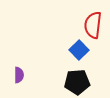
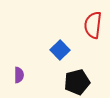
blue square: moved 19 px left
black pentagon: rotated 10 degrees counterclockwise
